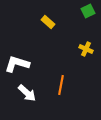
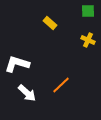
green square: rotated 24 degrees clockwise
yellow rectangle: moved 2 px right, 1 px down
yellow cross: moved 2 px right, 9 px up
orange line: rotated 36 degrees clockwise
